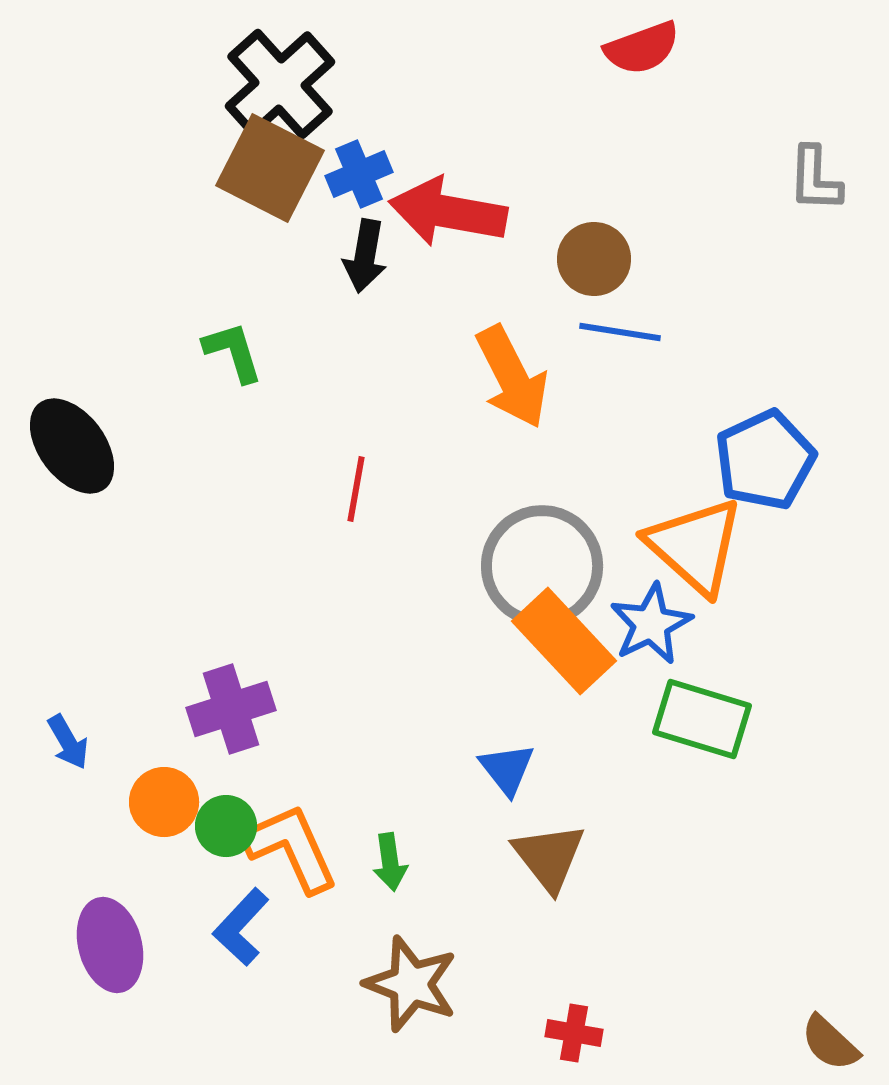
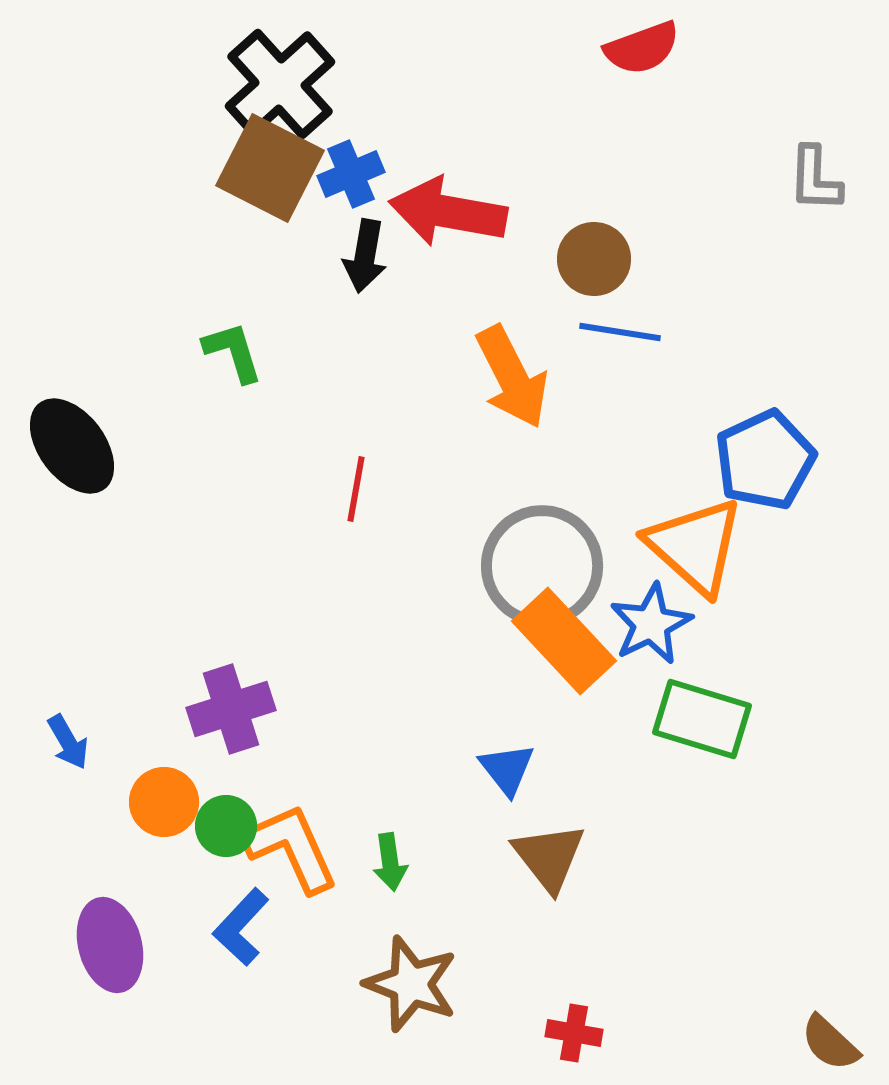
blue cross: moved 8 px left
